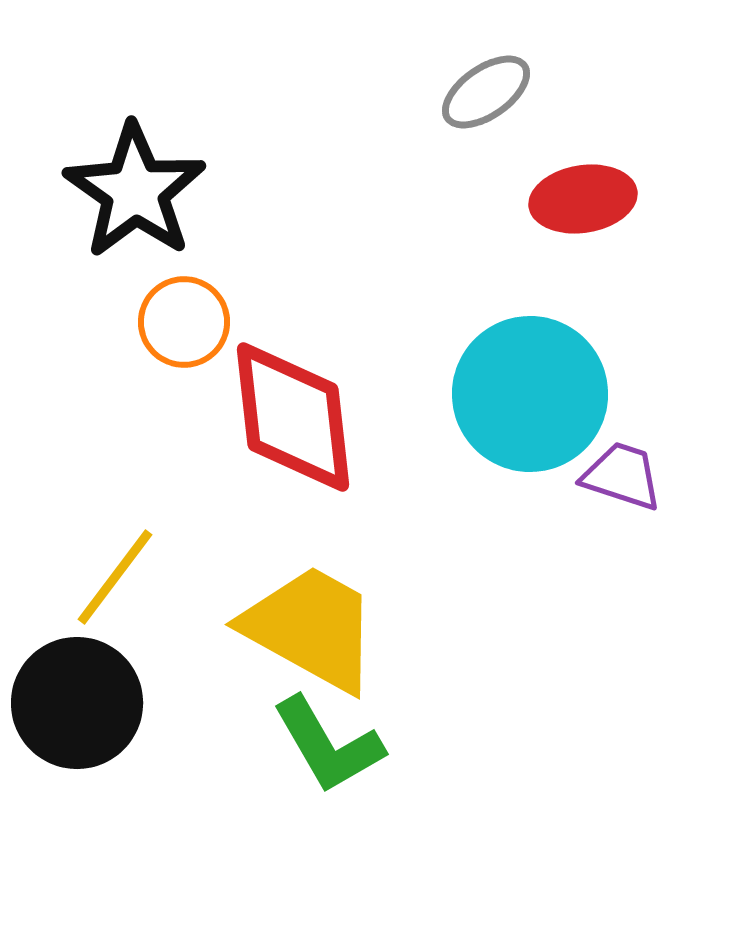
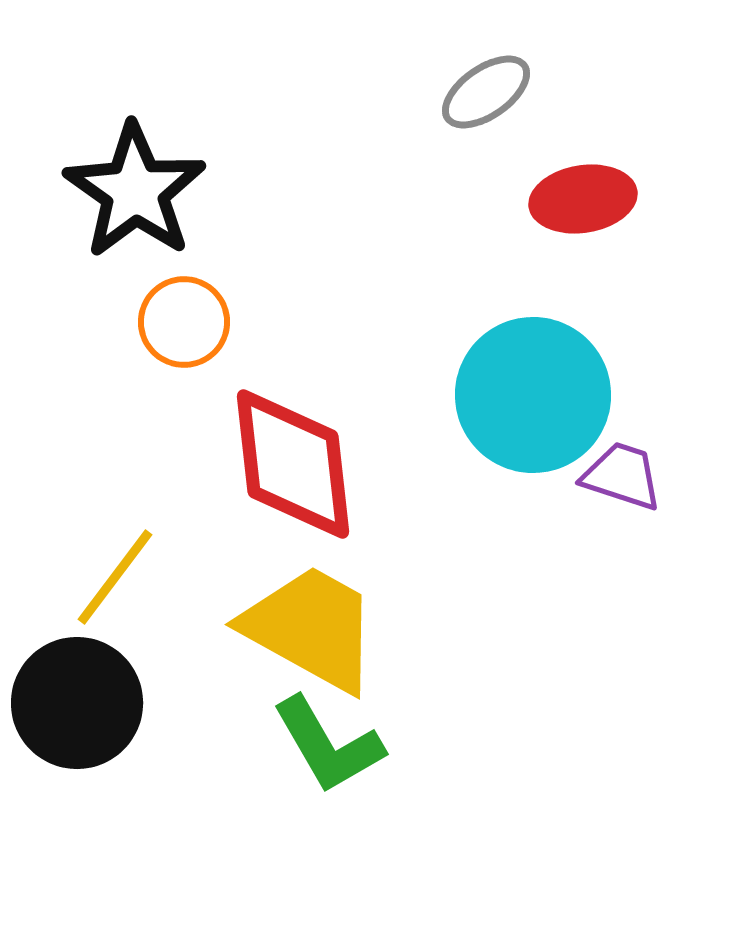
cyan circle: moved 3 px right, 1 px down
red diamond: moved 47 px down
